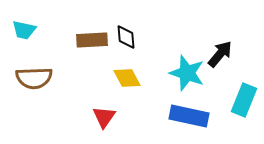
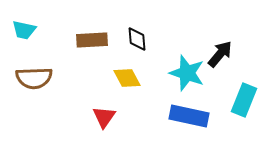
black diamond: moved 11 px right, 2 px down
